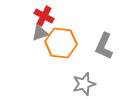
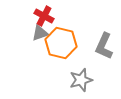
orange hexagon: rotated 8 degrees clockwise
gray star: moved 3 px left, 4 px up
